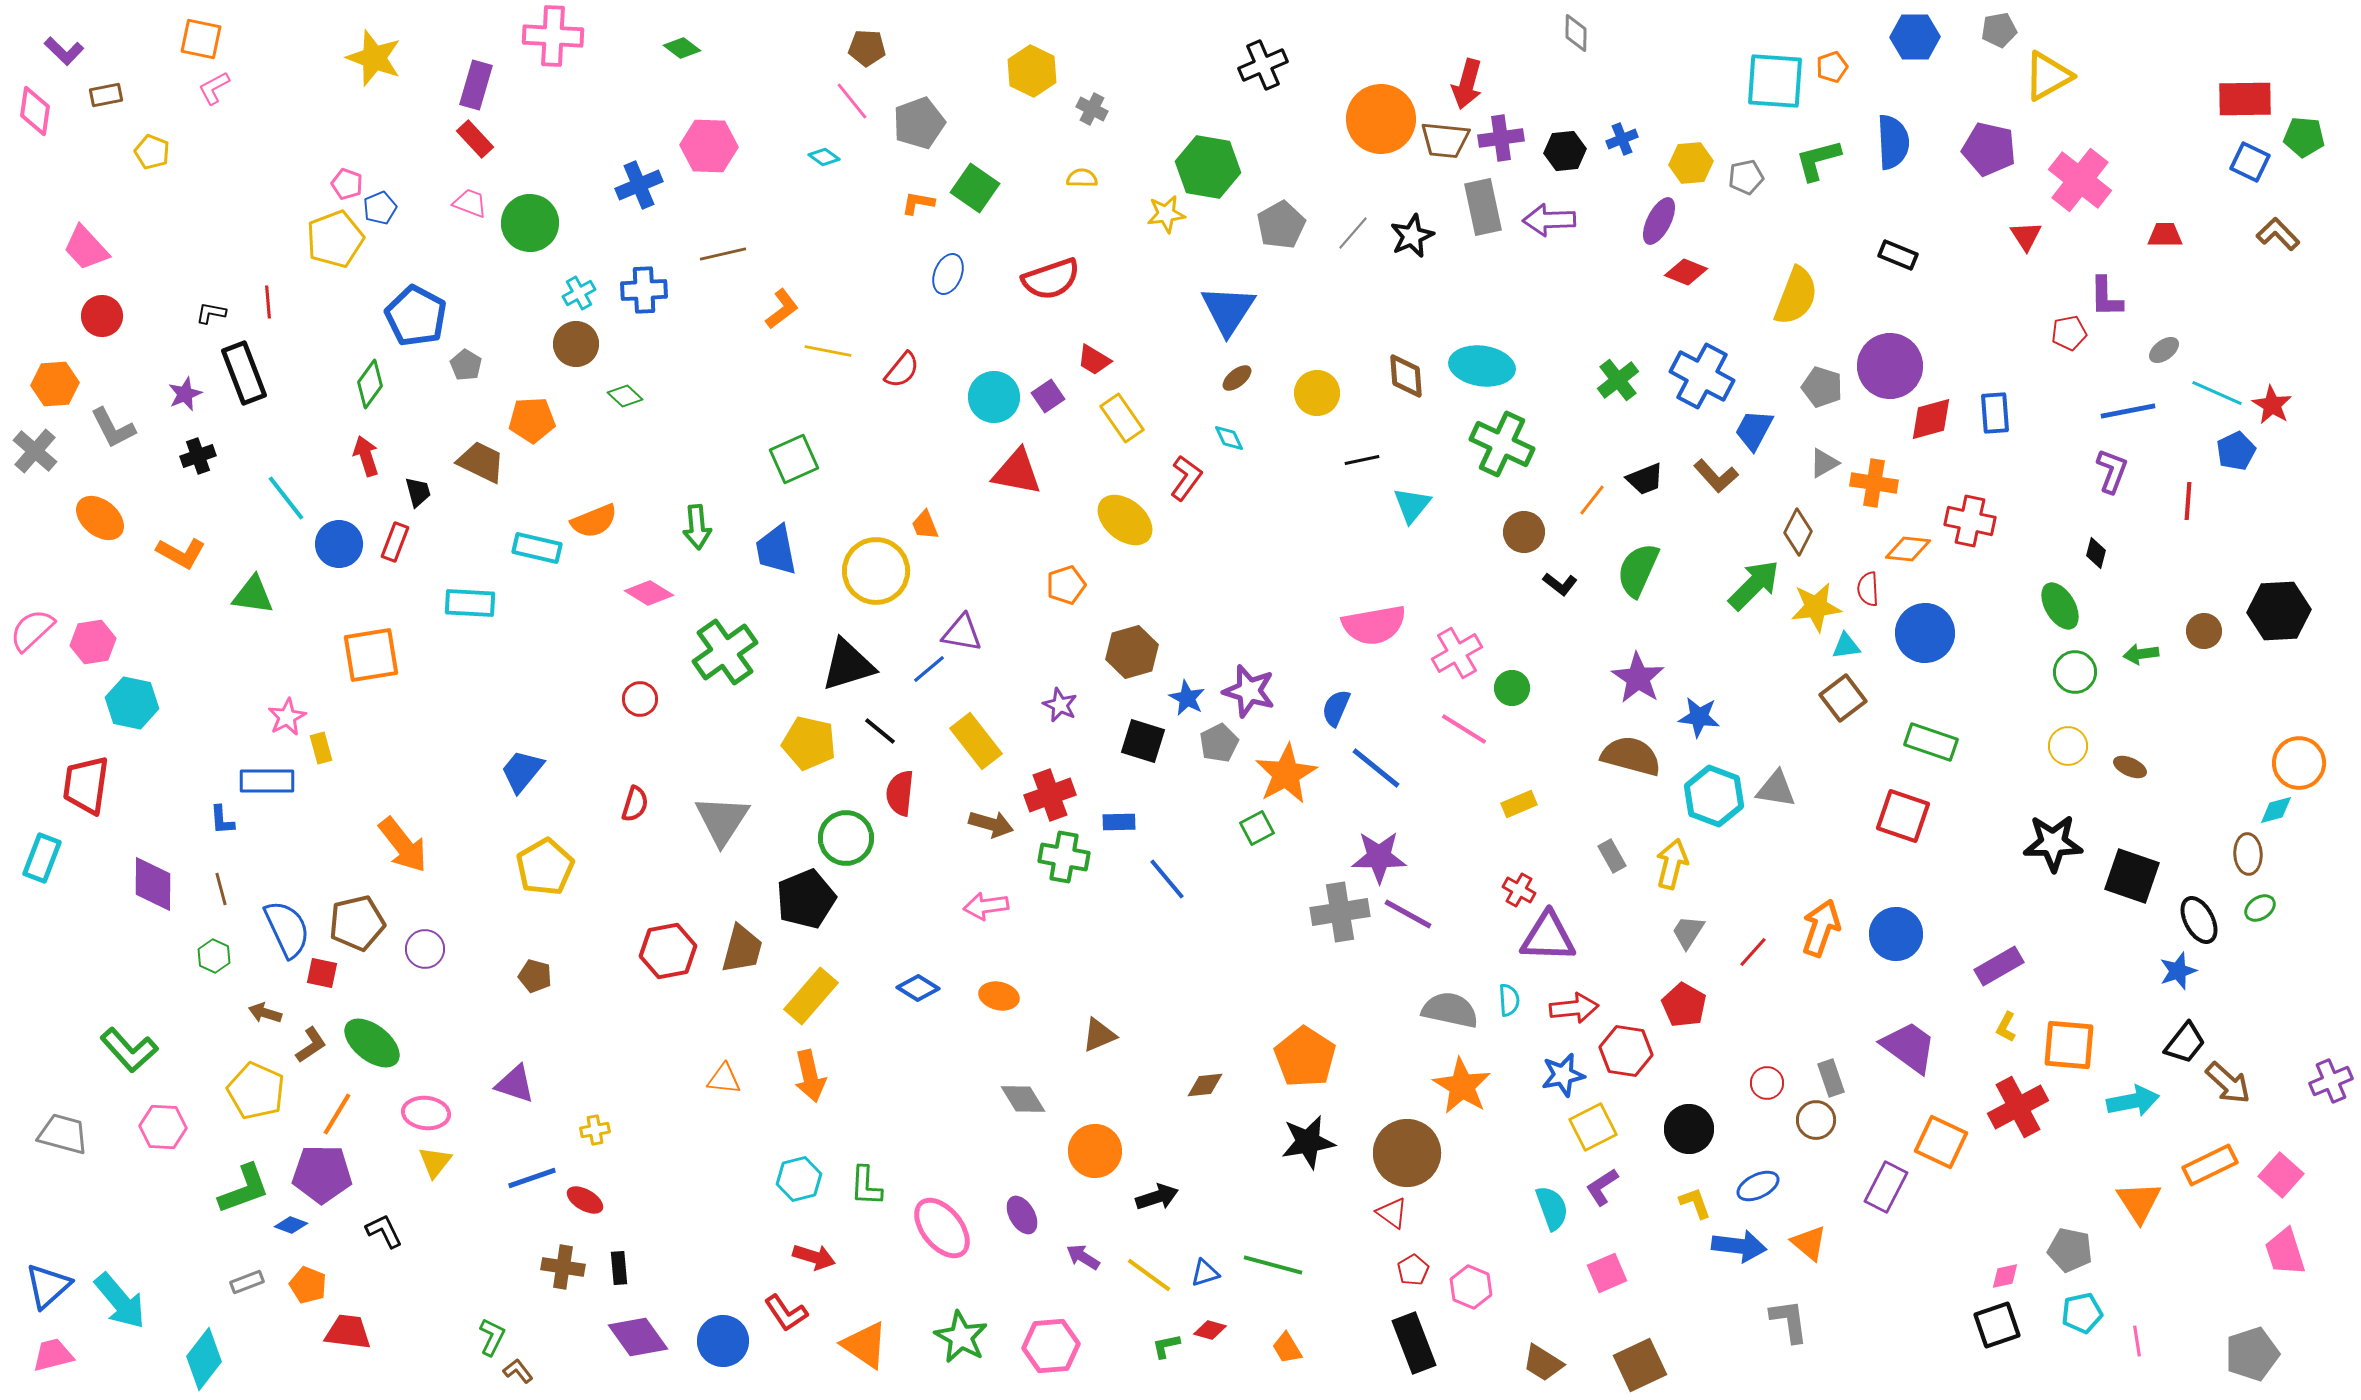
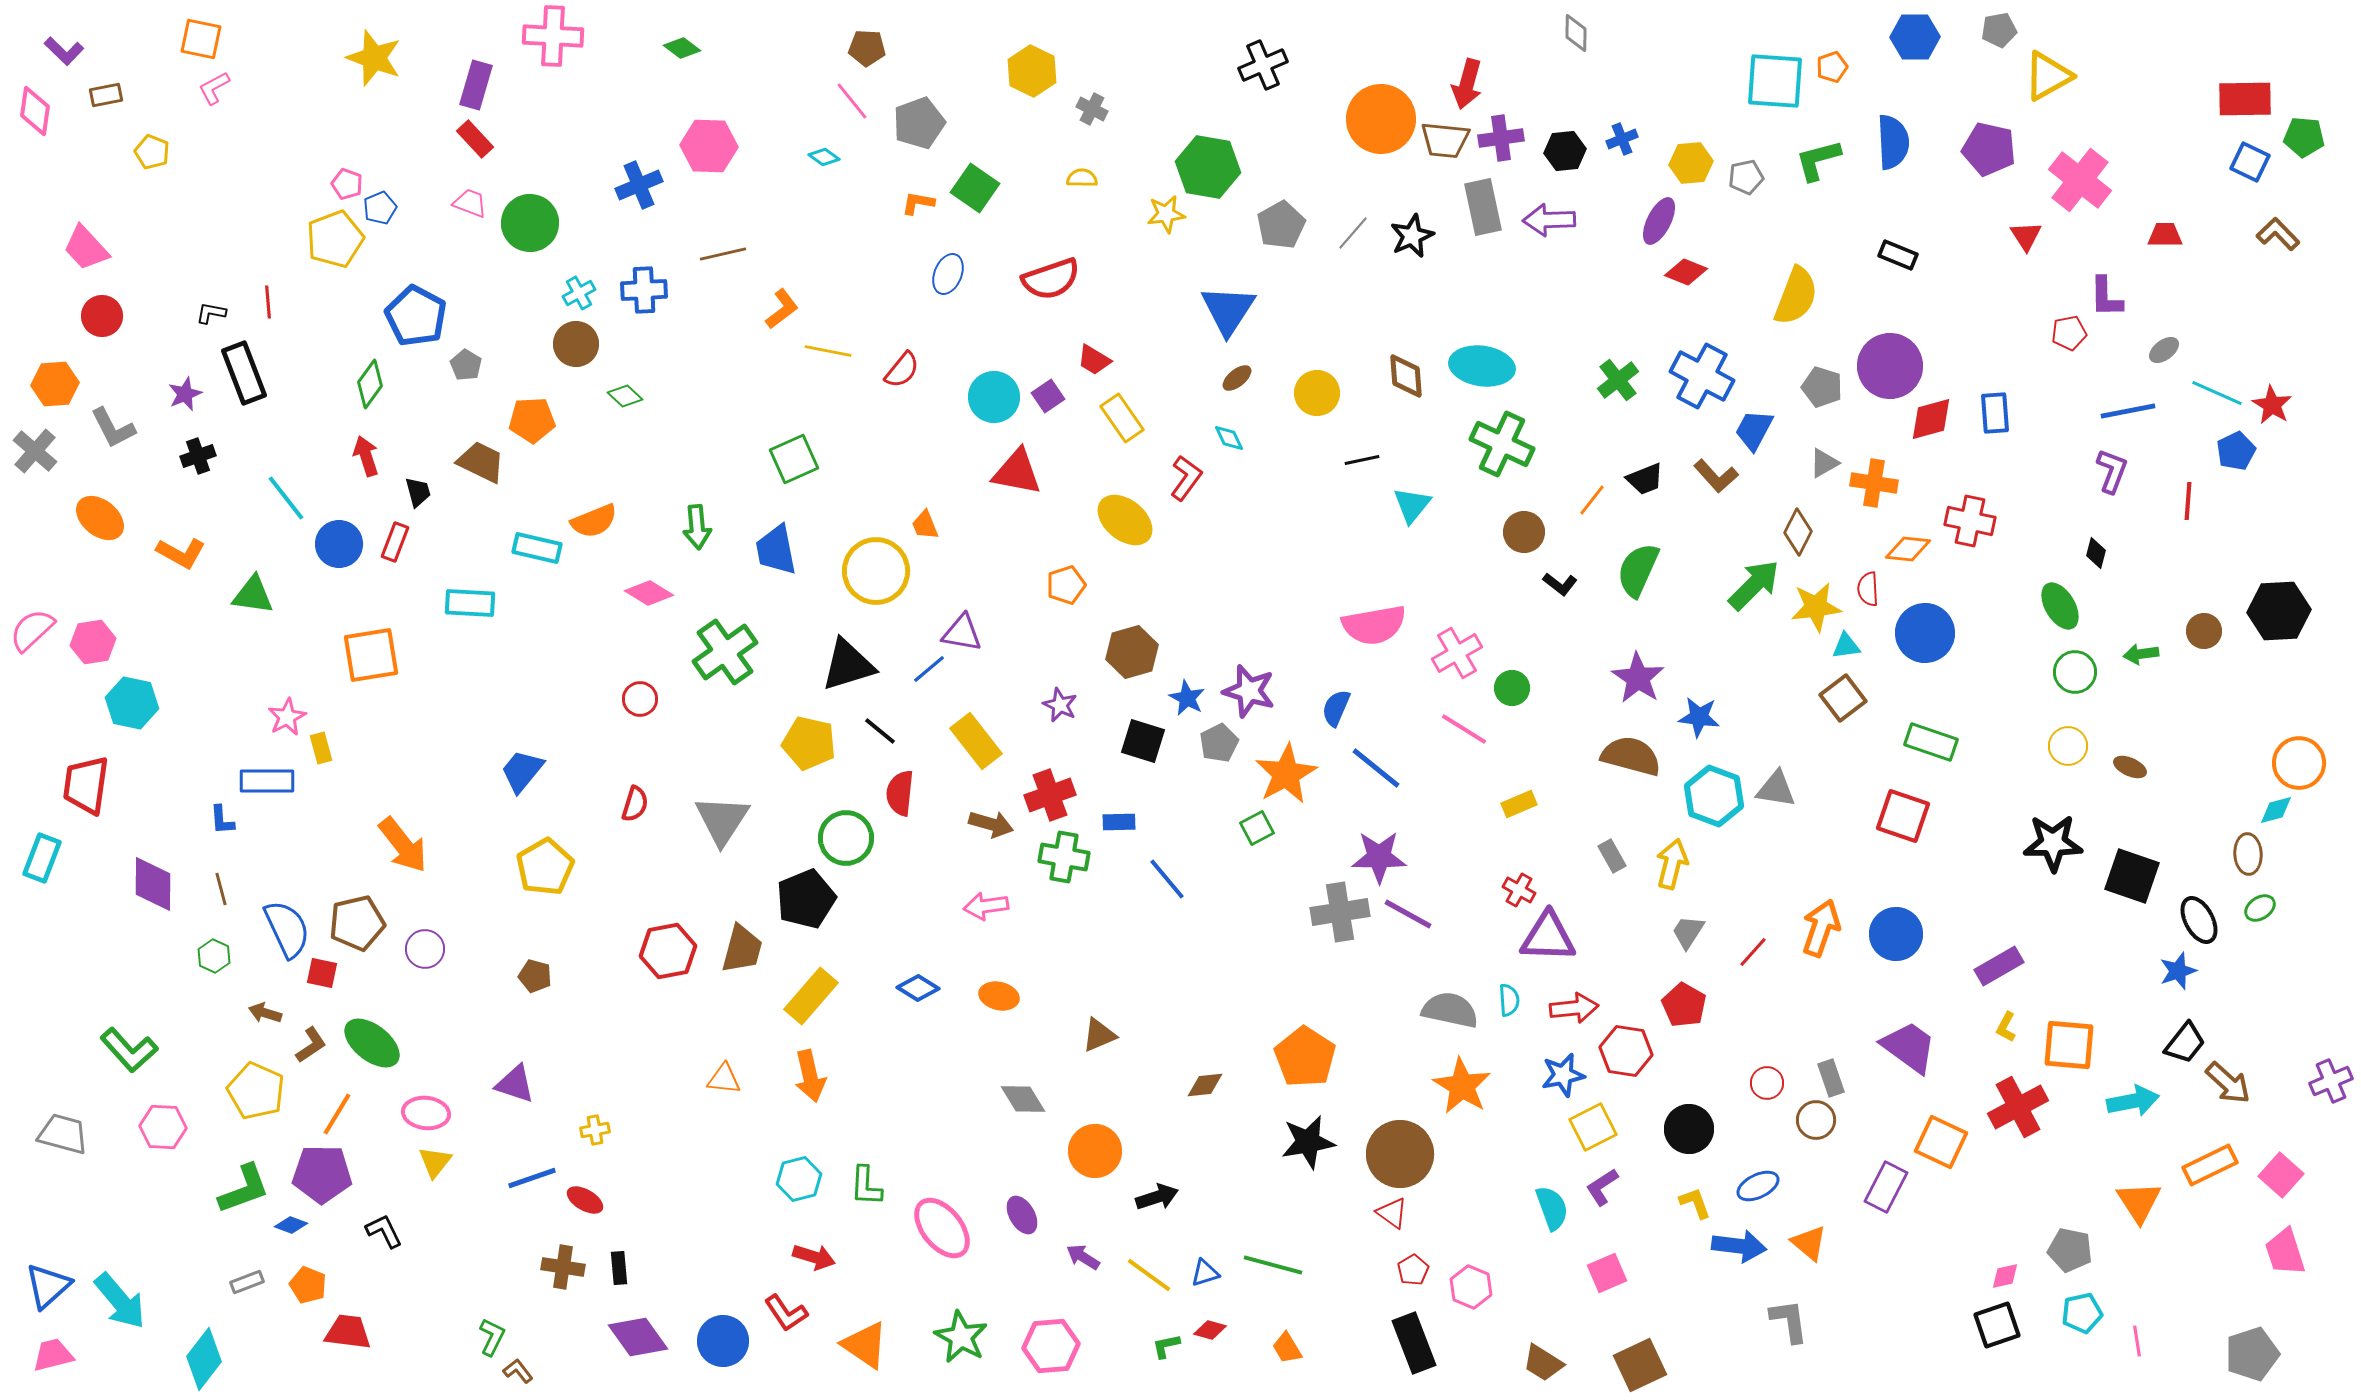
brown circle at (1407, 1153): moved 7 px left, 1 px down
